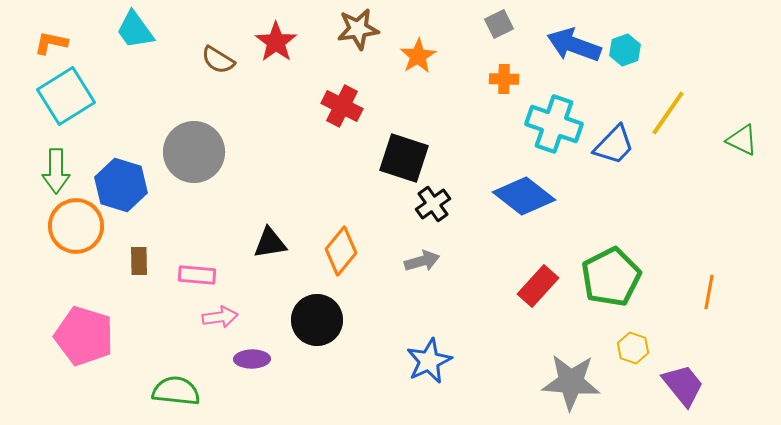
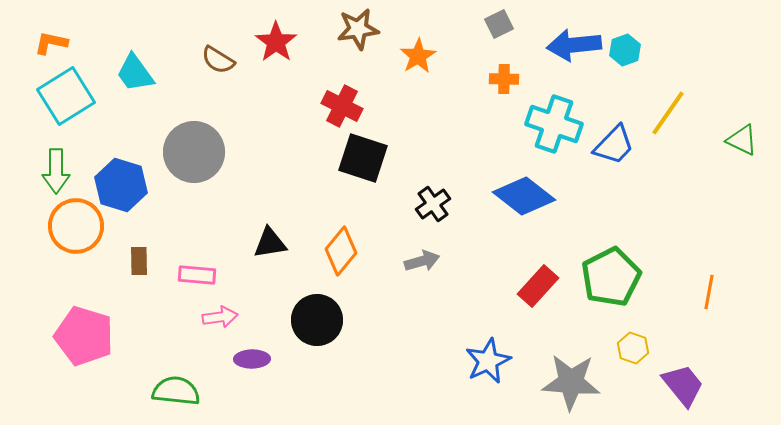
cyan trapezoid: moved 43 px down
blue arrow: rotated 26 degrees counterclockwise
black square: moved 41 px left
blue star: moved 59 px right
